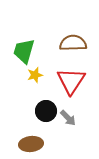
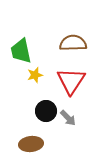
green trapezoid: moved 3 px left; rotated 28 degrees counterclockwise
